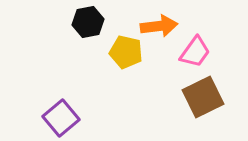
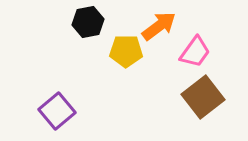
orange arrow: rotated 30 degrees counterclockwise
yellow pentagon: moved 1 px up; rotated 12 degrees counterclockwise
brown square: rotated 12 degrees counterclockwise
purple square: moved 4 px left, 7 px up
